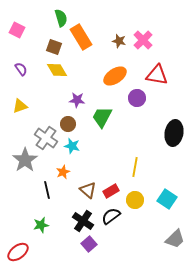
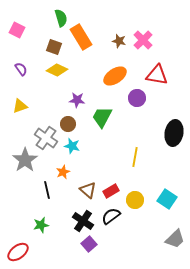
yellow diamond: rotated 35 degrees counterclockwise
yellow line: moved 10 px up
